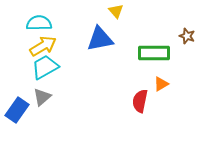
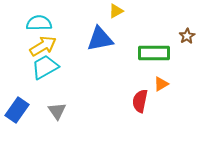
yellow triangle: rotated 42 degrees clockwise
brown star: rotated 21 degrees clockwise
gray triangle: moved 15 px right, 14 px down; rotated 24 degrees counterclockwise
